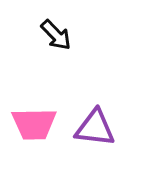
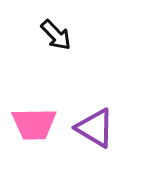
purple triangle: rotated 24 degrees clockwise
